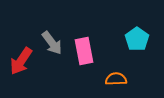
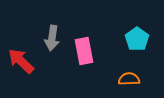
gray arrow: moved 5 px up; rotated 45 degrees clockwise
red arrow: rotated 100 degrees clockwise
orange semicircle: moved 13 px right
